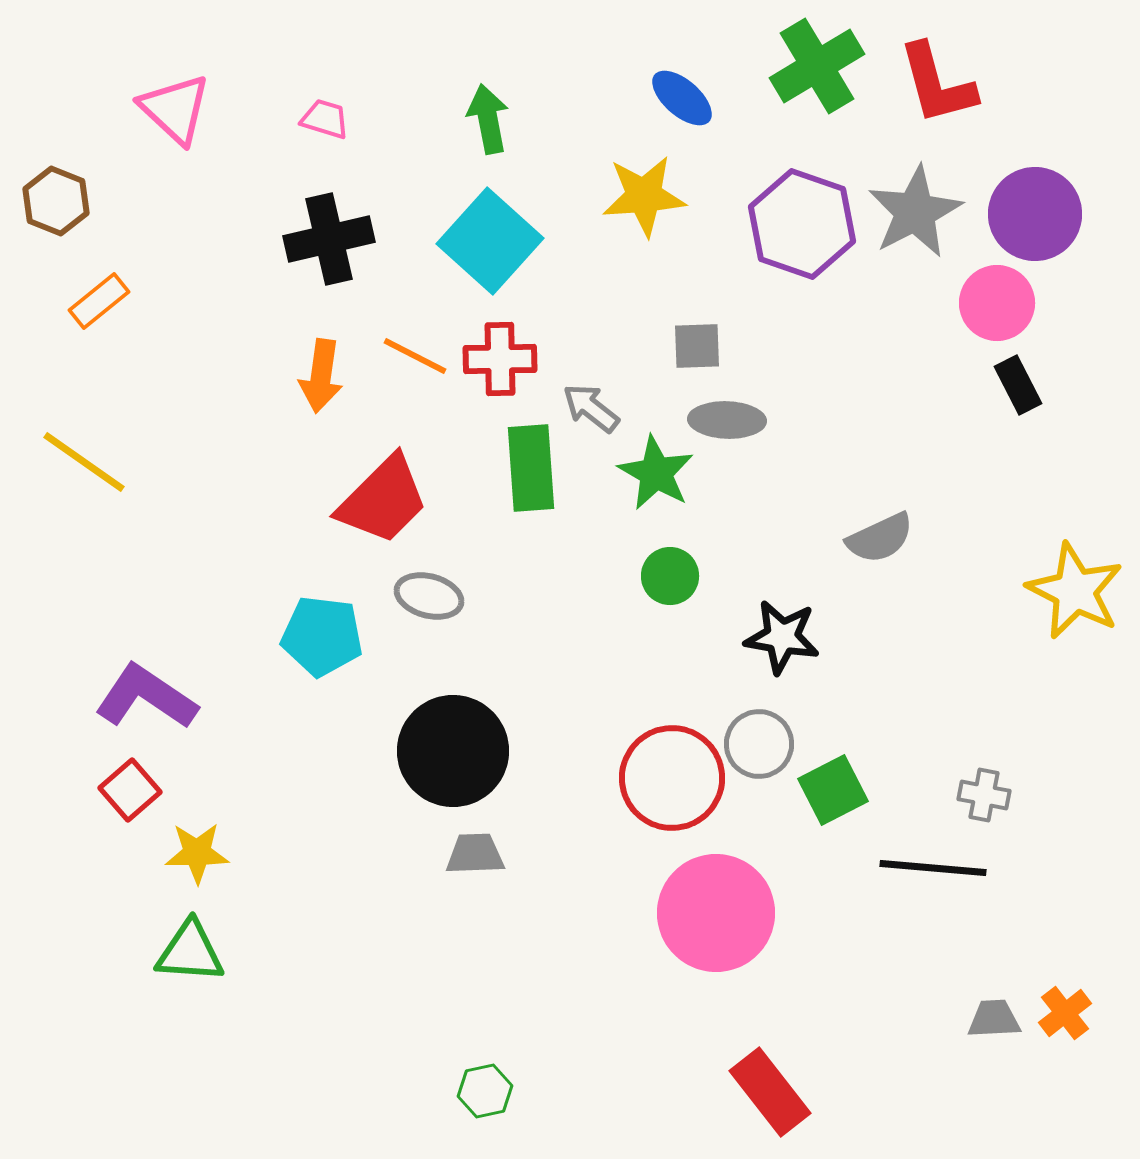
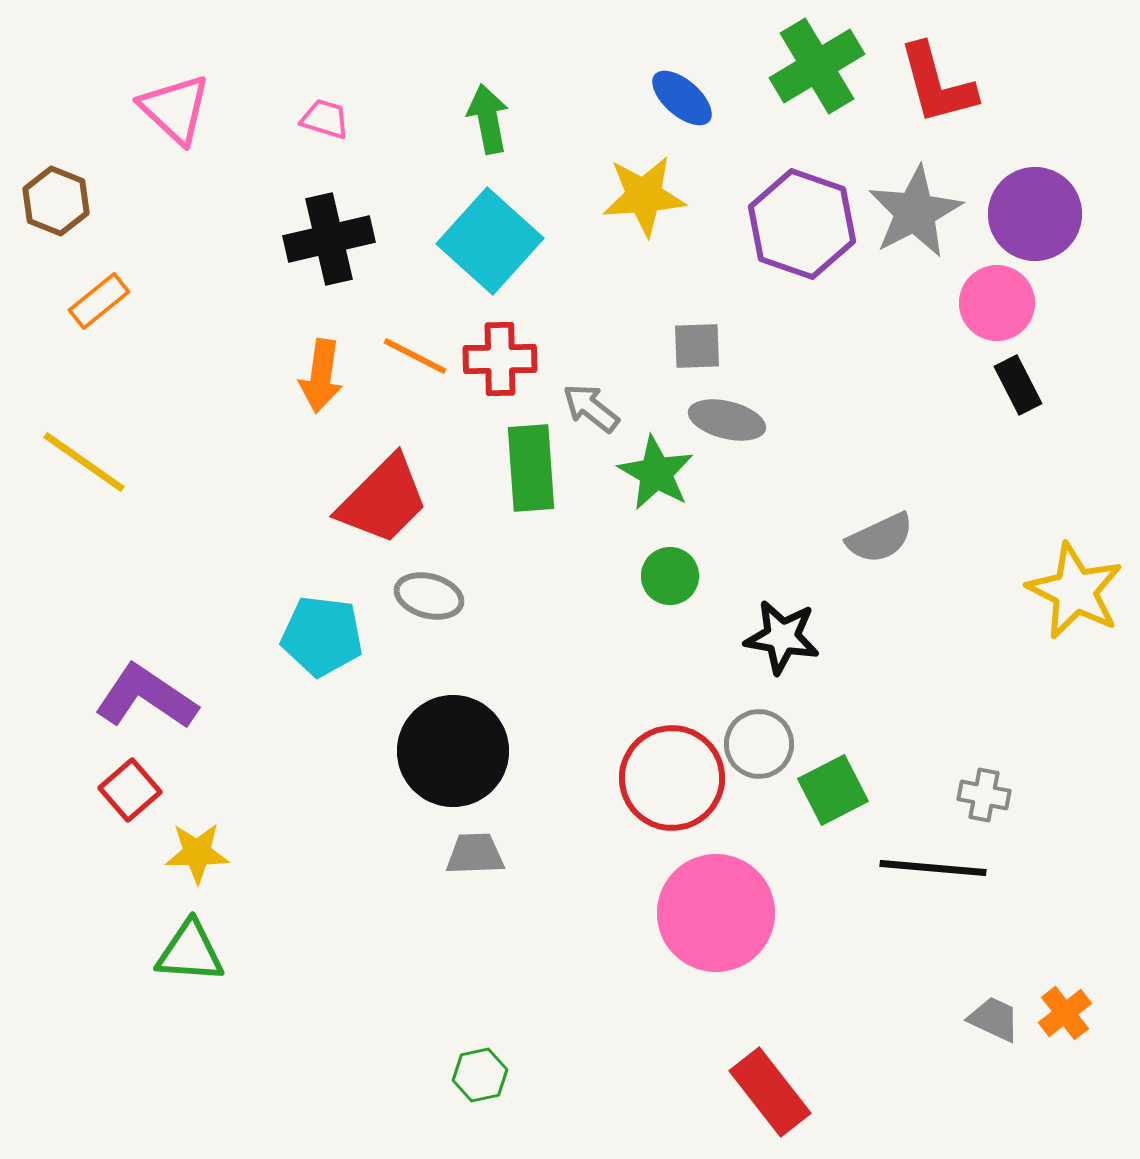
gray ellipse at (727, 420): rotated 12 degrees clockwise
gray trapezoid at (994, 1019): rotated 28 degrees clockwise
green hexagon at (485, 1091): moved 5 px left, 16 px up
